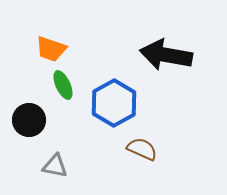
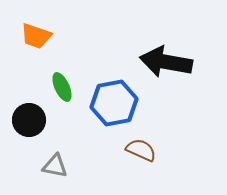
orange trapezoid: moved 15 px left, 13 px up
black arrow: moved 7 px down
green ellipse: moved 1 px left, 2 px down
blue hexagon: rotated 18 degrees clockwise
brown semicircle: moved 1 px left, 1 px down
